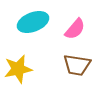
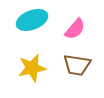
cyan ellipse: moved 1 px left, 2 px up
yellow star: moved 14 px right, 1 px up
